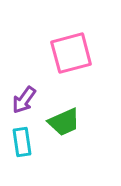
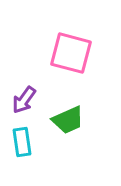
pink square: rotated 30 degrees clockwise
green trapezoid: moved 4 px right, 2 px up
